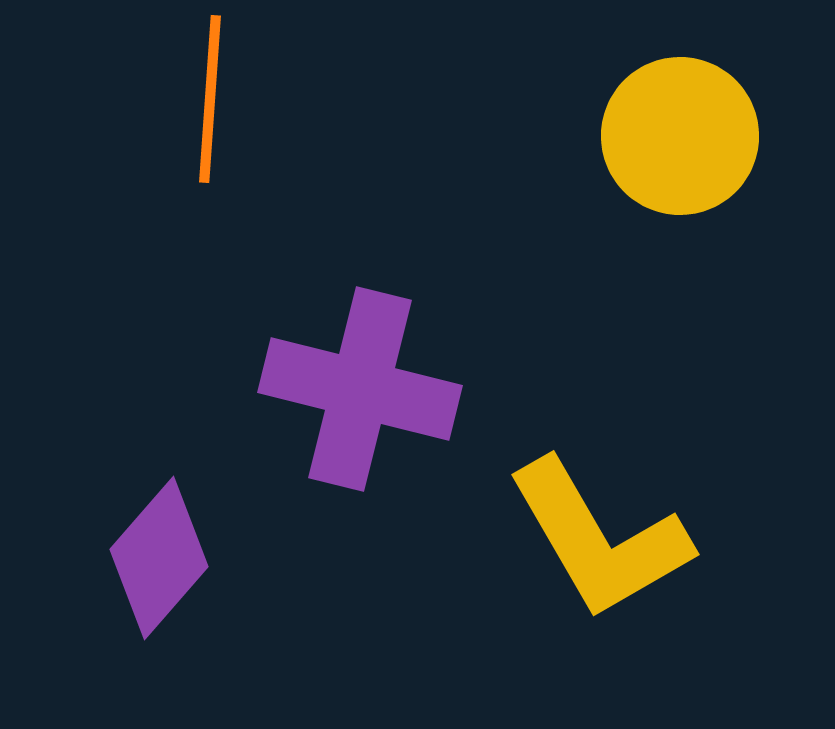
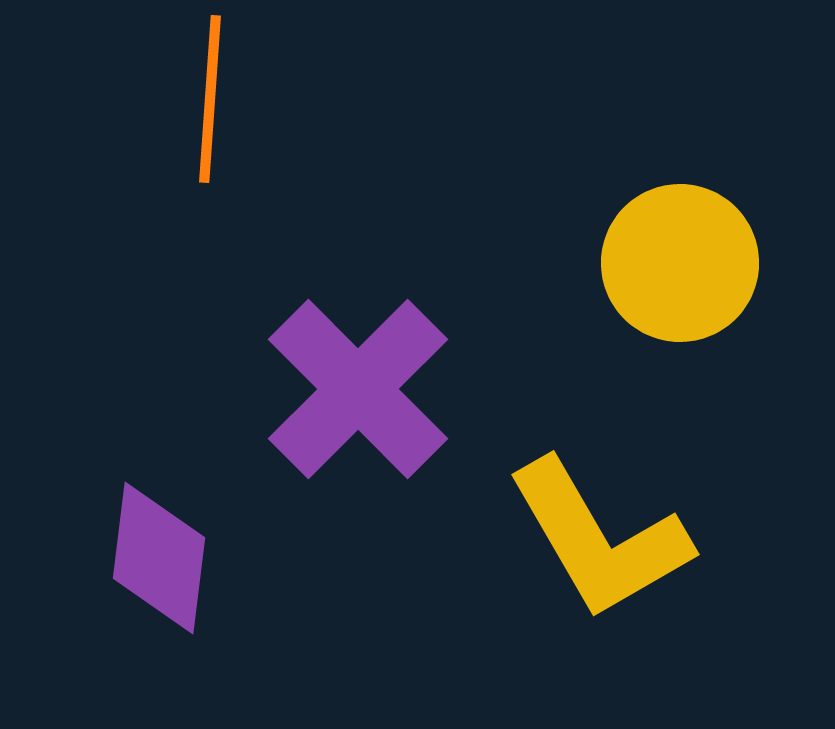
yellow circle: moved 127 px down
purple cross: moved 2 px left; rotated 31 degrees clockwise
purple diamond: rotated 34 degrees counterclockwise
